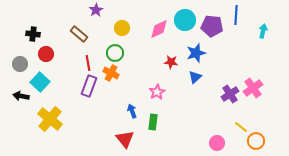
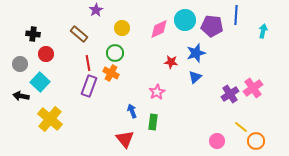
pink circle: moved 2 px up
